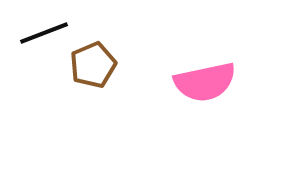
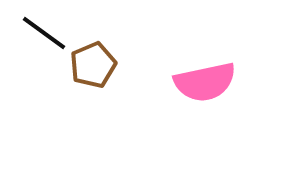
black line: rotated 57 degrees clockwise
